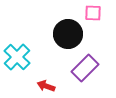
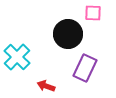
purple rectangle: rotated 20 degrees counterclockwise
